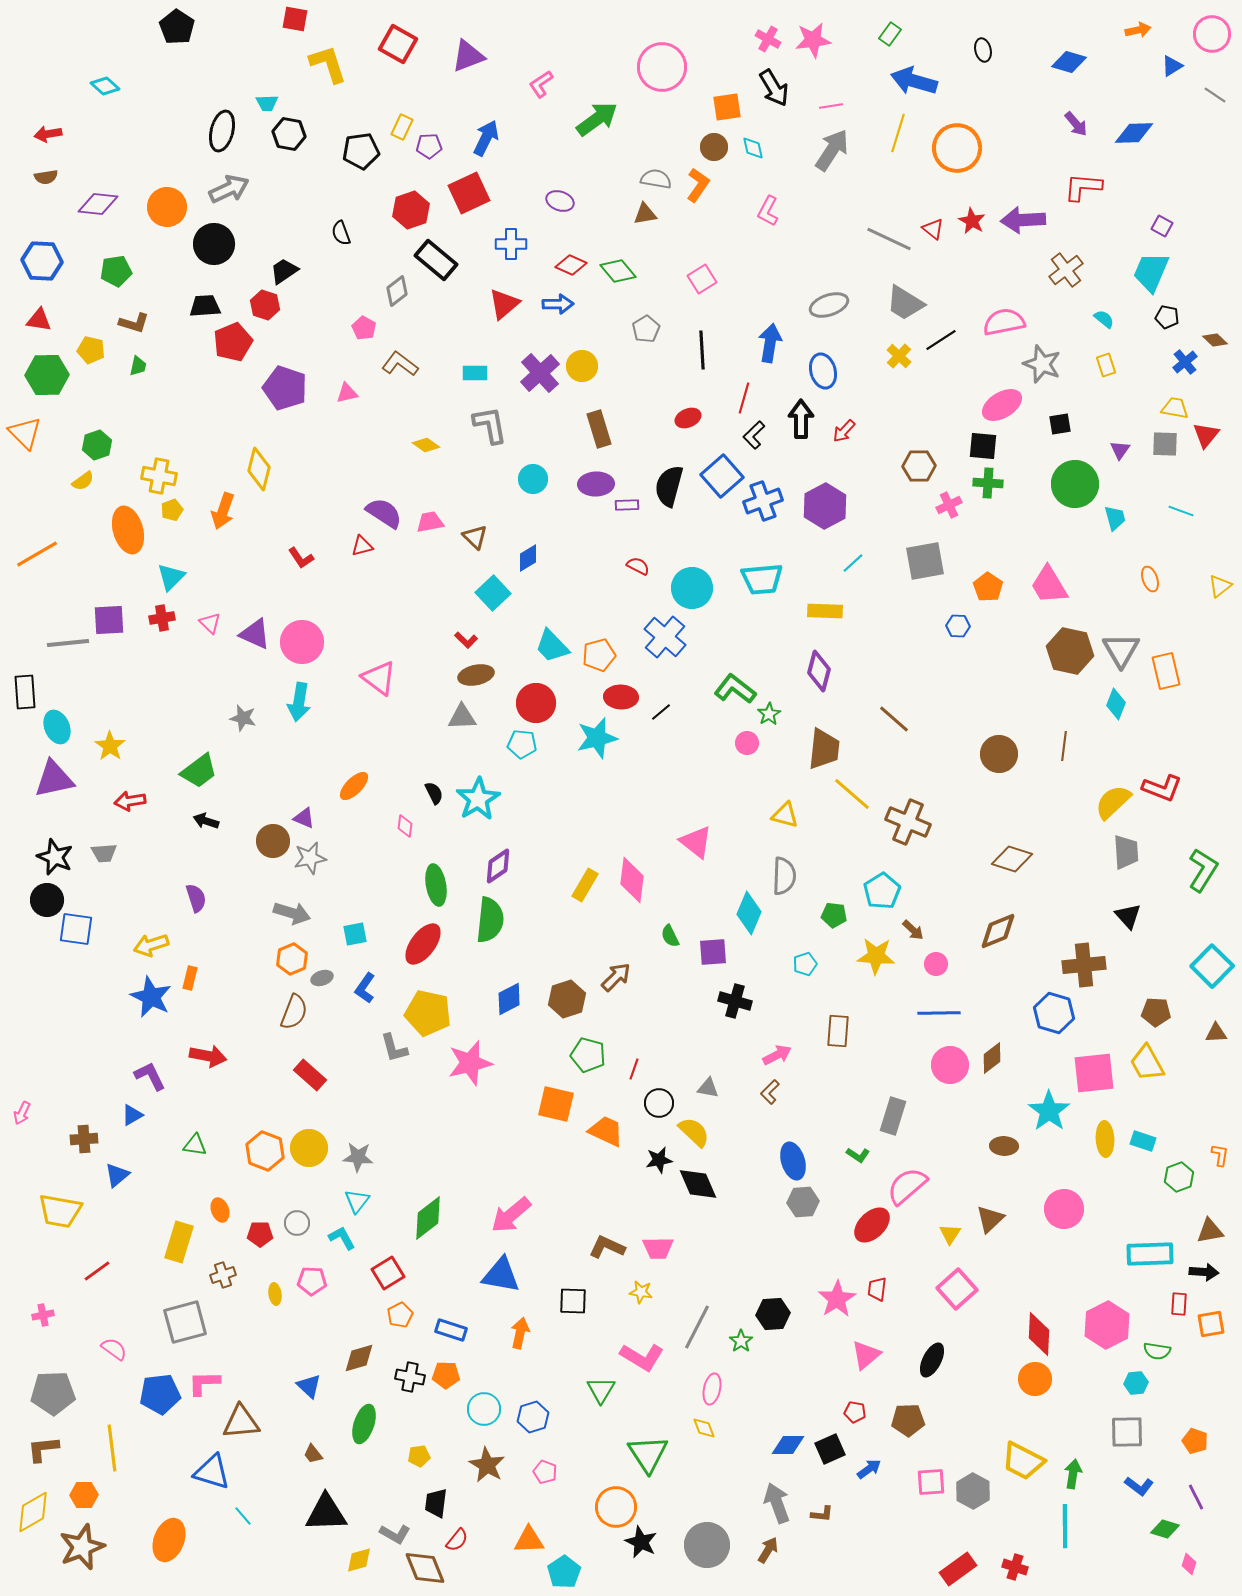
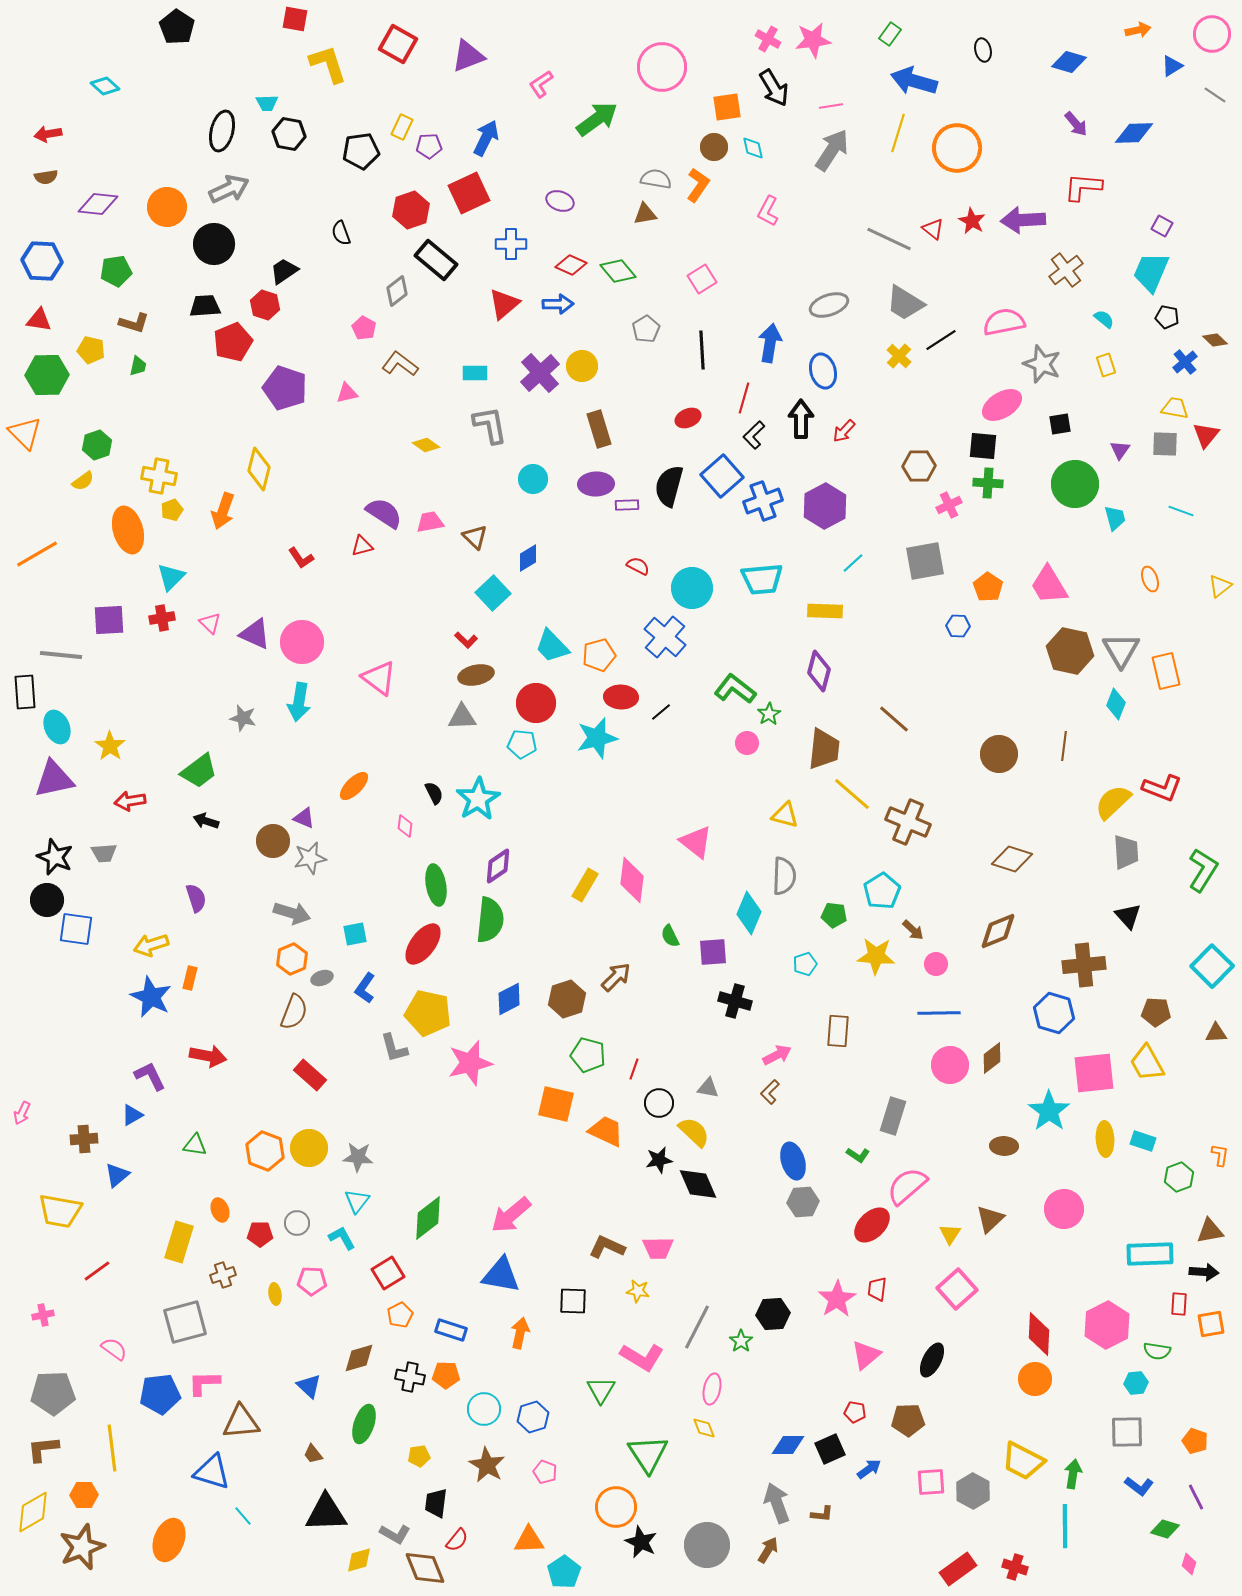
gray line at (68, 643): moved 7 px left, 12 px down; rotated 12 degrees clockwise
yellow star at (641, 1292): moved 3 px left, 1 px up
